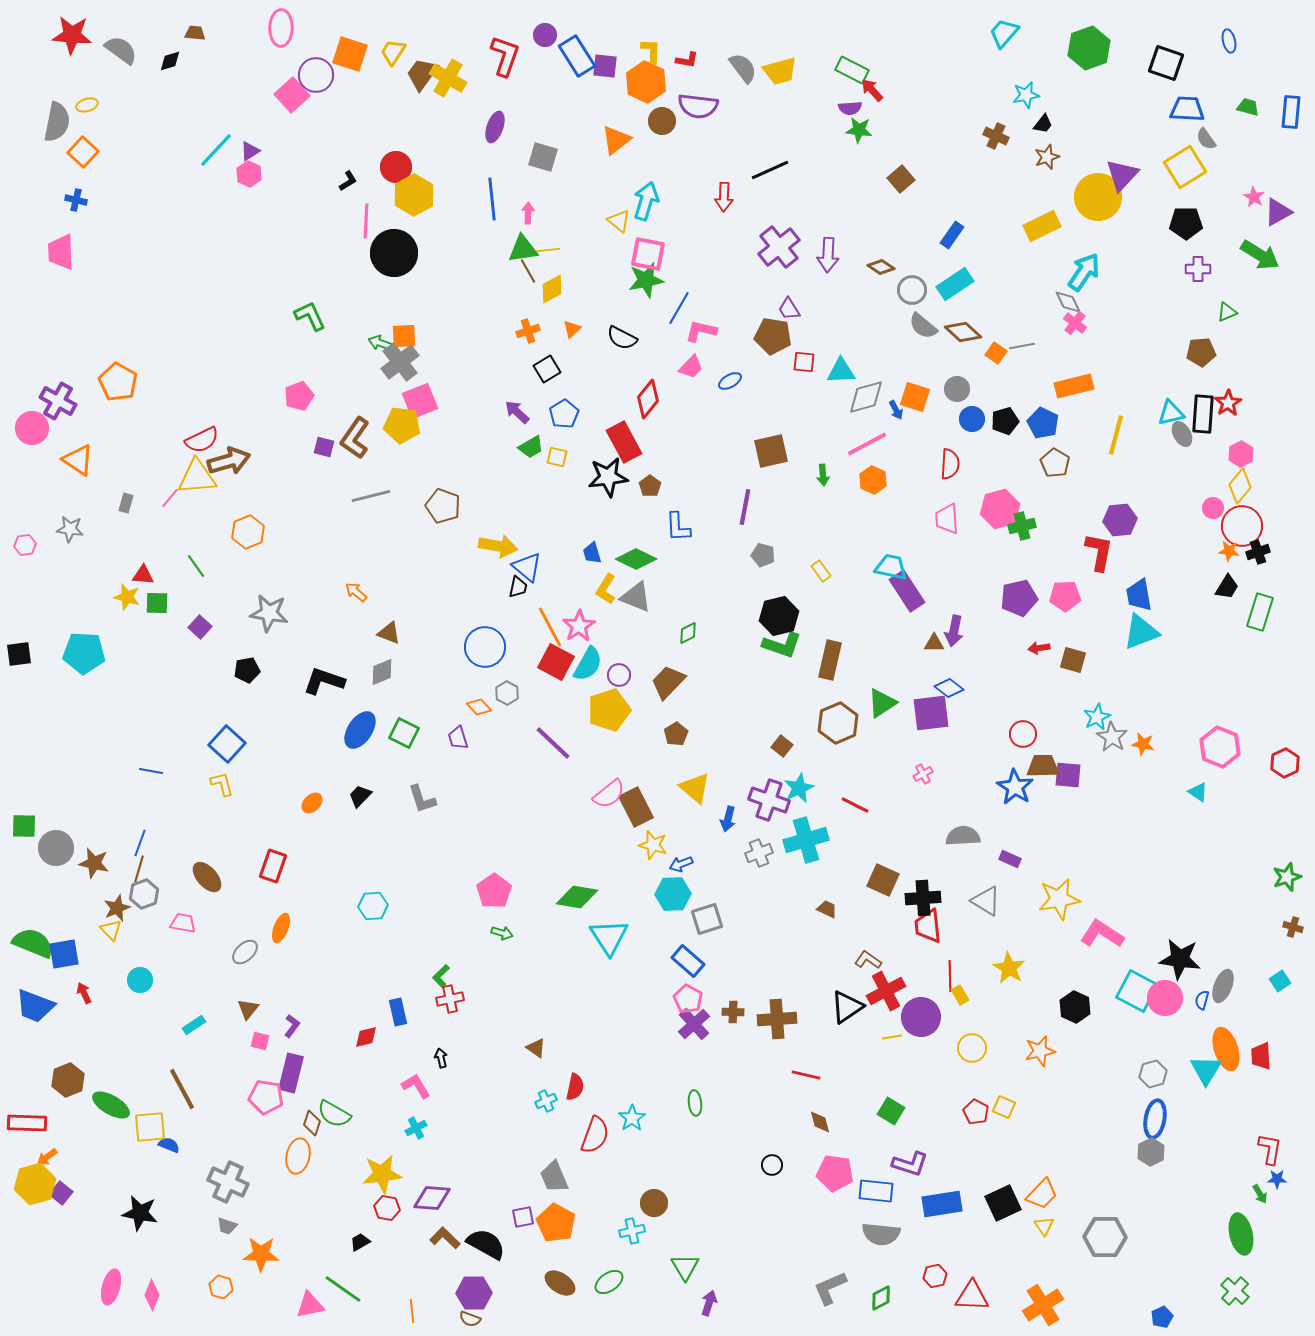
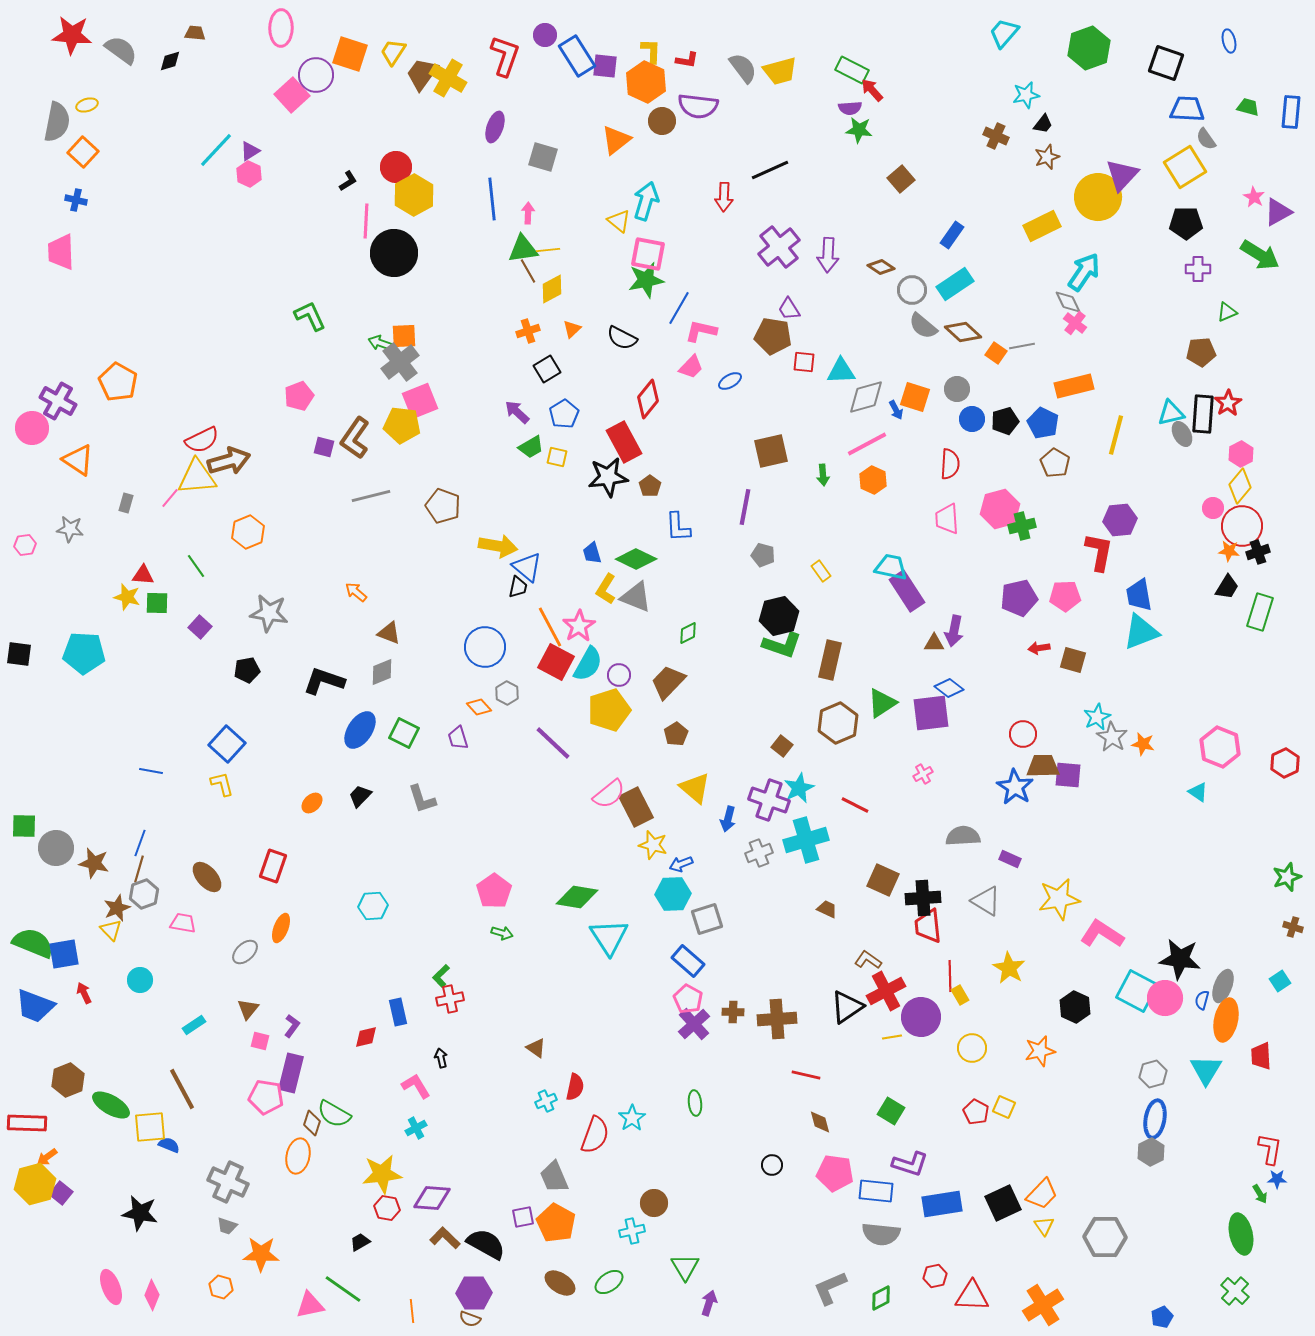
black square at (19, 654): rotated 16 degrees clockwise
orange ellipse at (1226, 1049): moved 29 px up; rotated 30 degrees clockwise
pink ellipse at (111, 1287): rotated 36 degrees counterclockwise
